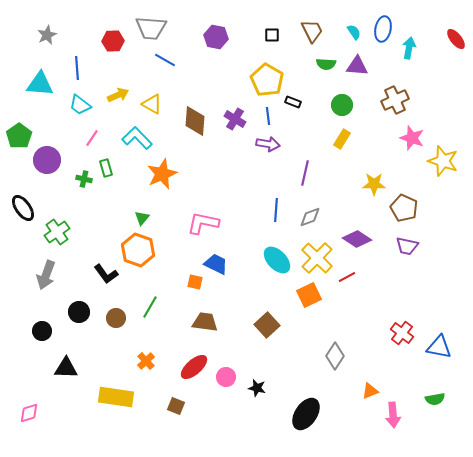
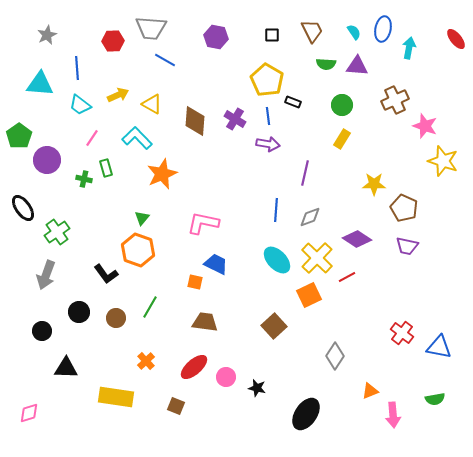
pink star at (412, 138): moved 13 px right, 12 px up
brown square at (267, 325): moved 7 px right, 1 px down
